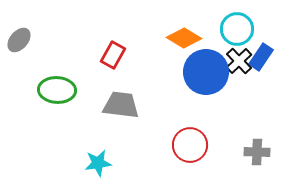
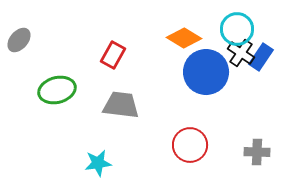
black cross: moved 2 px right, 8 px up; rotated 12 degrees counterclockwise
green ellipse: rotated 18 degrees counterclockwise
